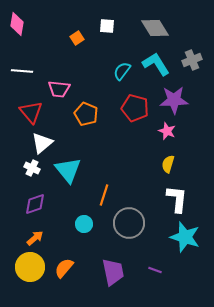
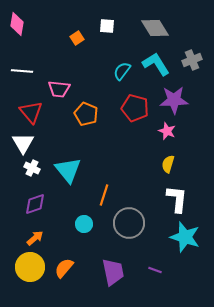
white triangle: moved 19 px left; rotated 20 degrees counterclockwise
